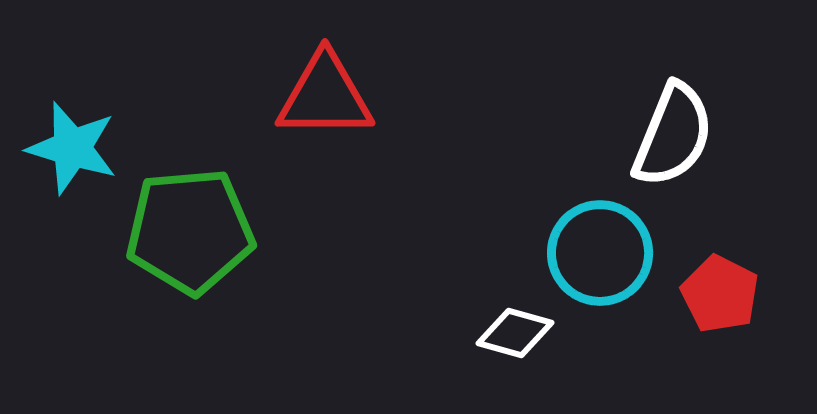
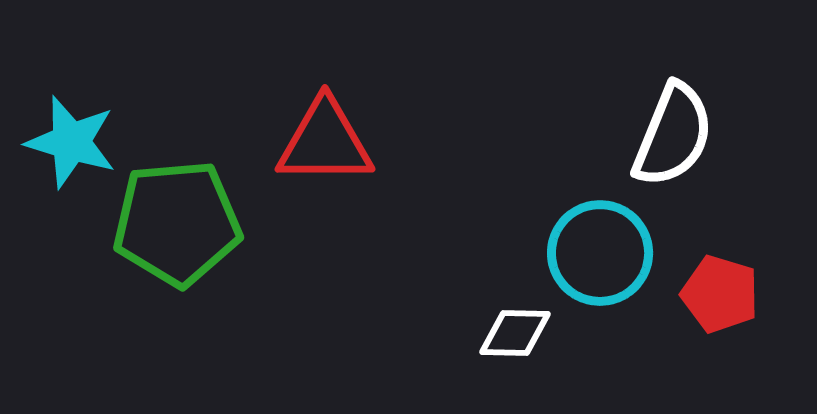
red triangle: moved 46 px down
cyan star: moved 1 px left, 6 px up
green pentagon: moved 13 px left, 8 px up
red pentagon: rotated 10 degrees counterclockwise
white diamond: rotated 14 degrees counterclockwise
